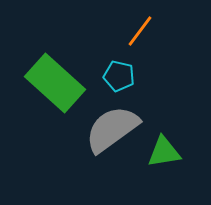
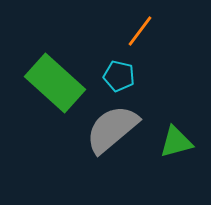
gray semicircle: rotated 4 degrees counterclockwise
green triangle: moved 12 px right, 10 px up; rotated 6 degrees counterclockwise
